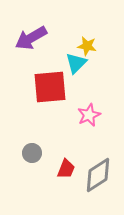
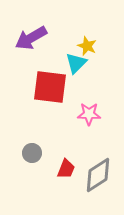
yellow star: rotated 12 degrees clockwise
red square: rotated 12 degrees clockwise
pink star: moved 1 px up; rotated 25 degrees clockwise
